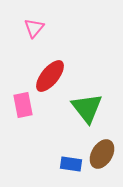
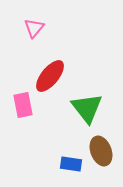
brown ellipse: moved 1 px left, 3 px up; rotated 52 degrees counterclockwise
